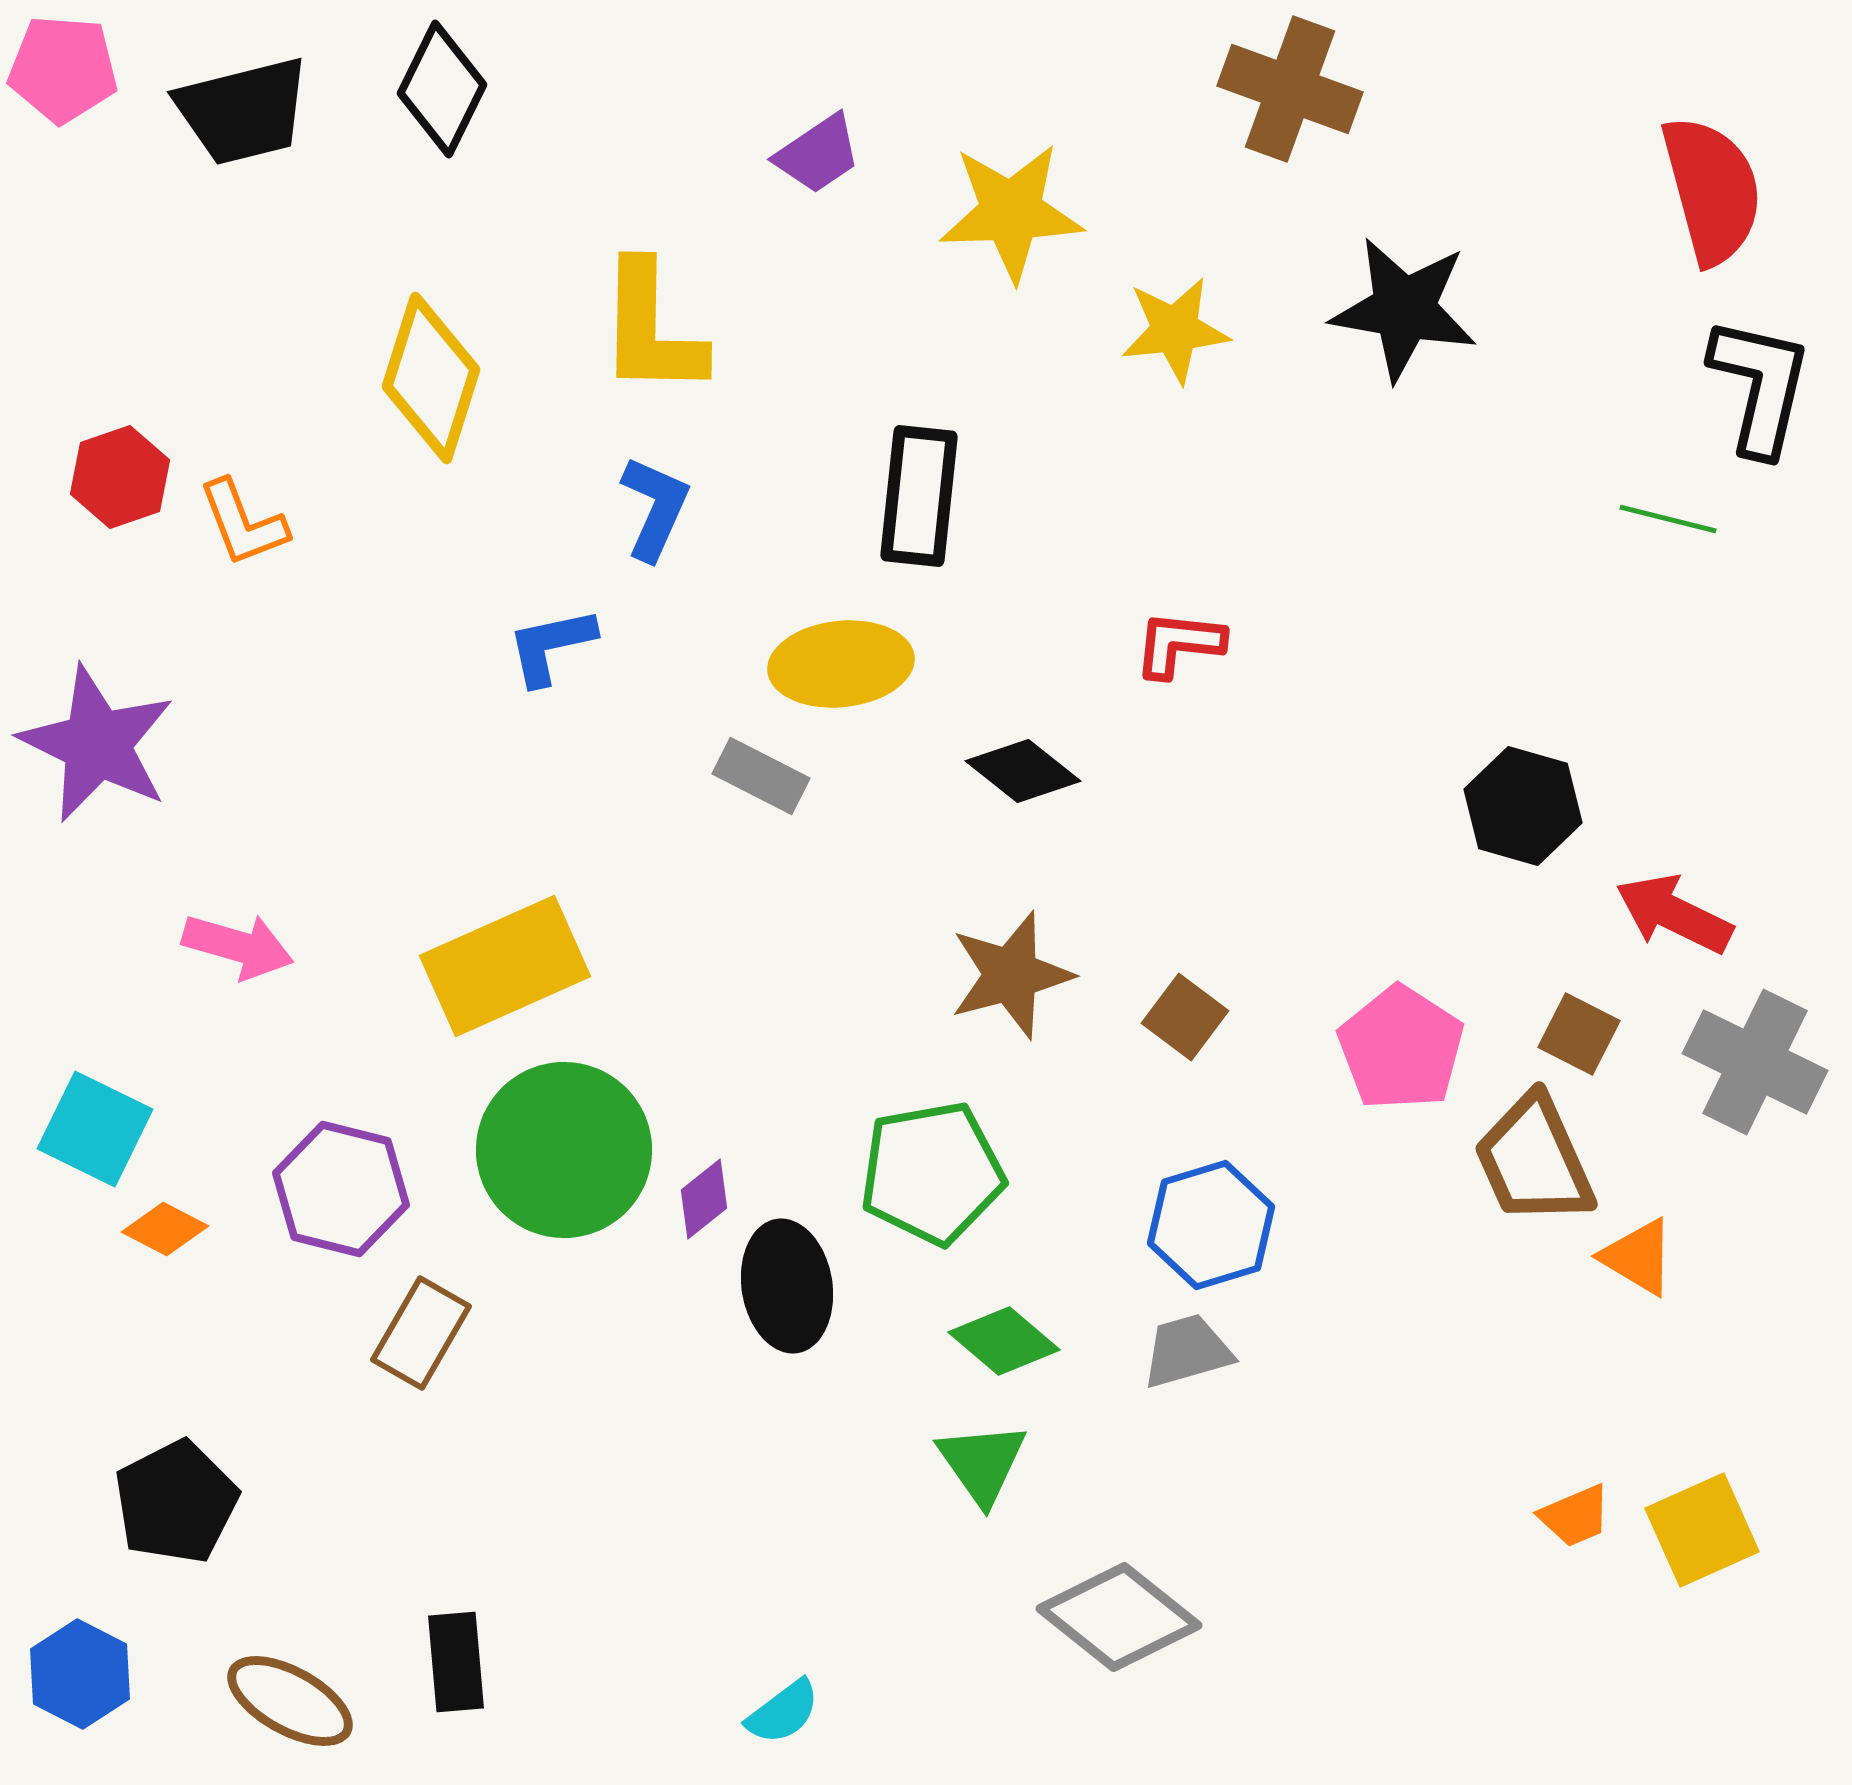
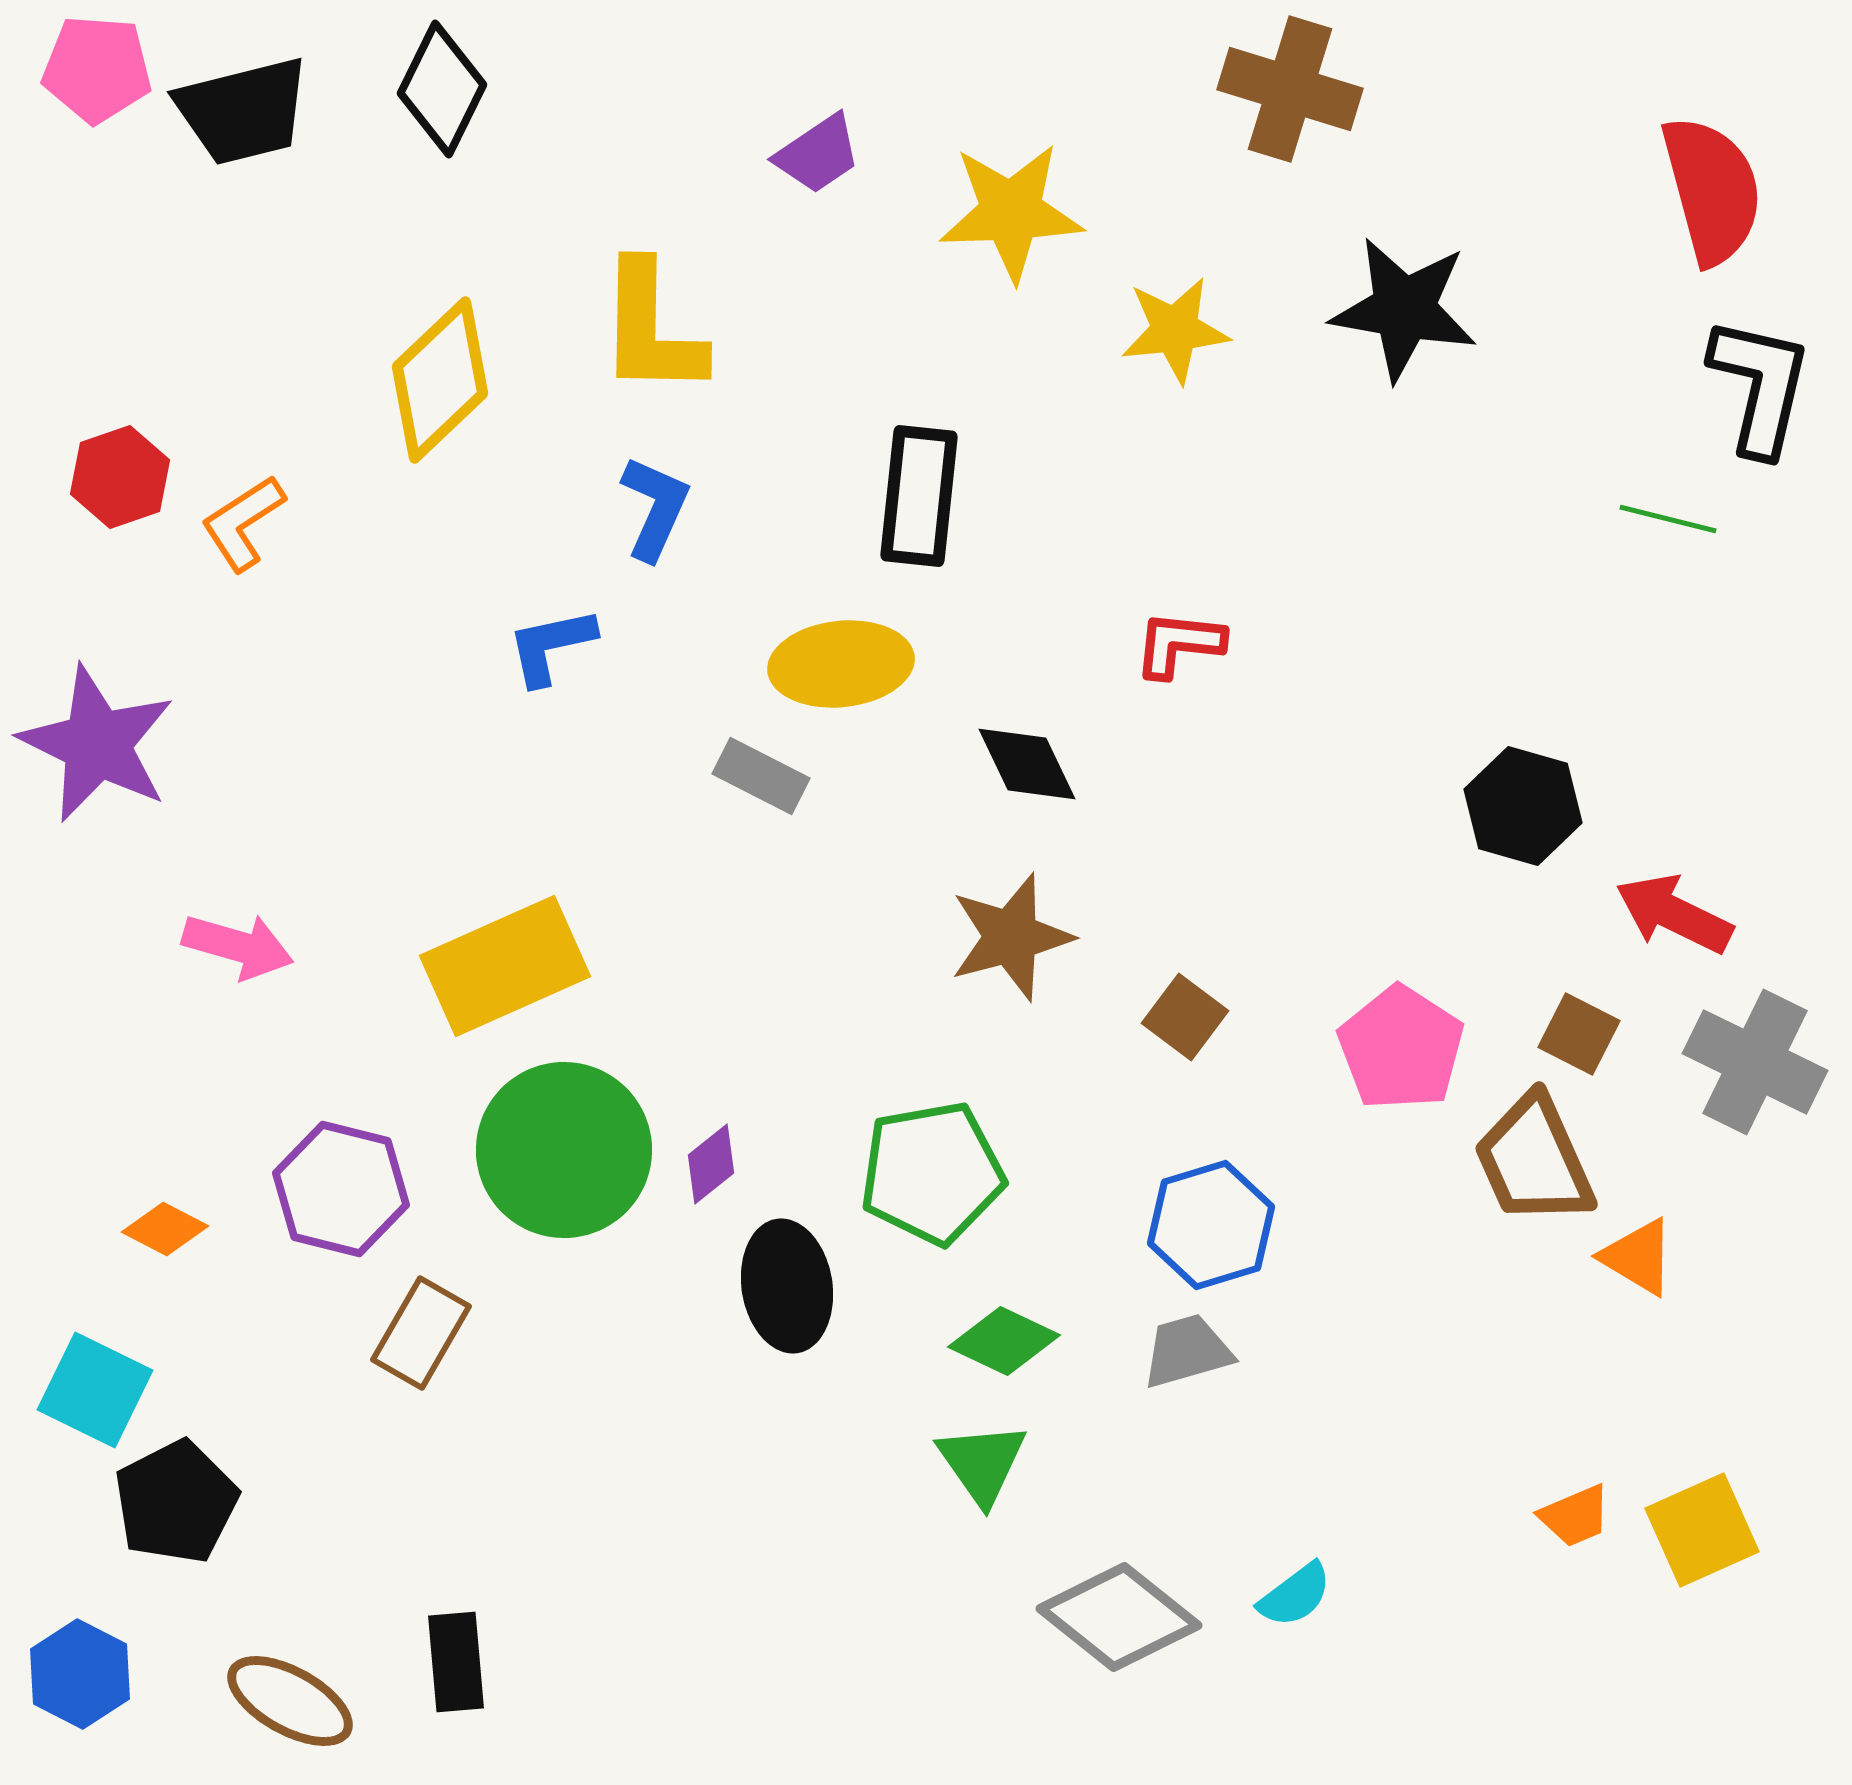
pink pentagon at (63, 69): moved 34 px right
brown cross at (1290, 89): rotated 3 degrees counterclockwise
yellow diamond at (431, 378): moved 9 px right, 2 px down; rotated 29 degrees clockwise
orange L-shape at (243, 523): rotated 78 degrees clockwise
black diamond at (1023, 771): moved 4 px right, 7 px up; rotated 26 degrees clockwise
brown star at (1011, 975): moved 38 px up
cyan square at (95, 1129): moved 261 px down
purple diamond at (704, 1199): moved 7 px right, 35 px up
green diamond at (1004, 1341): rotated 15 degrees counterclockwise
cyan semicircle at (783, 1712): moved 512 px right, 117 px up
